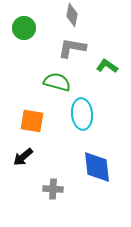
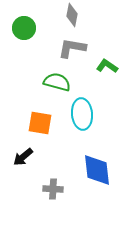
orange square: moved 8 px right, 2 px down
blue diamond: moved 3 px down
